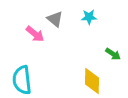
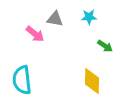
gray triangle: rotated 30 degrees counterclockwise
green arrow: moved 8 px left, 8 px up
